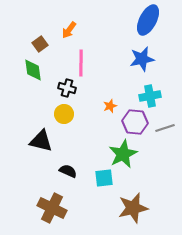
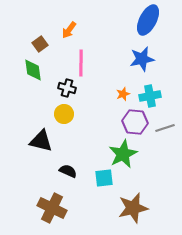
orange star: moved 13 px right, 12 px up
